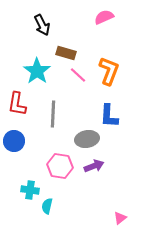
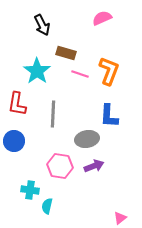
pink semicircle: moved 2 px left, 1 px down
pink line: moved 2 px right, 1 px up; rotated 24 degrees counterclockwise
